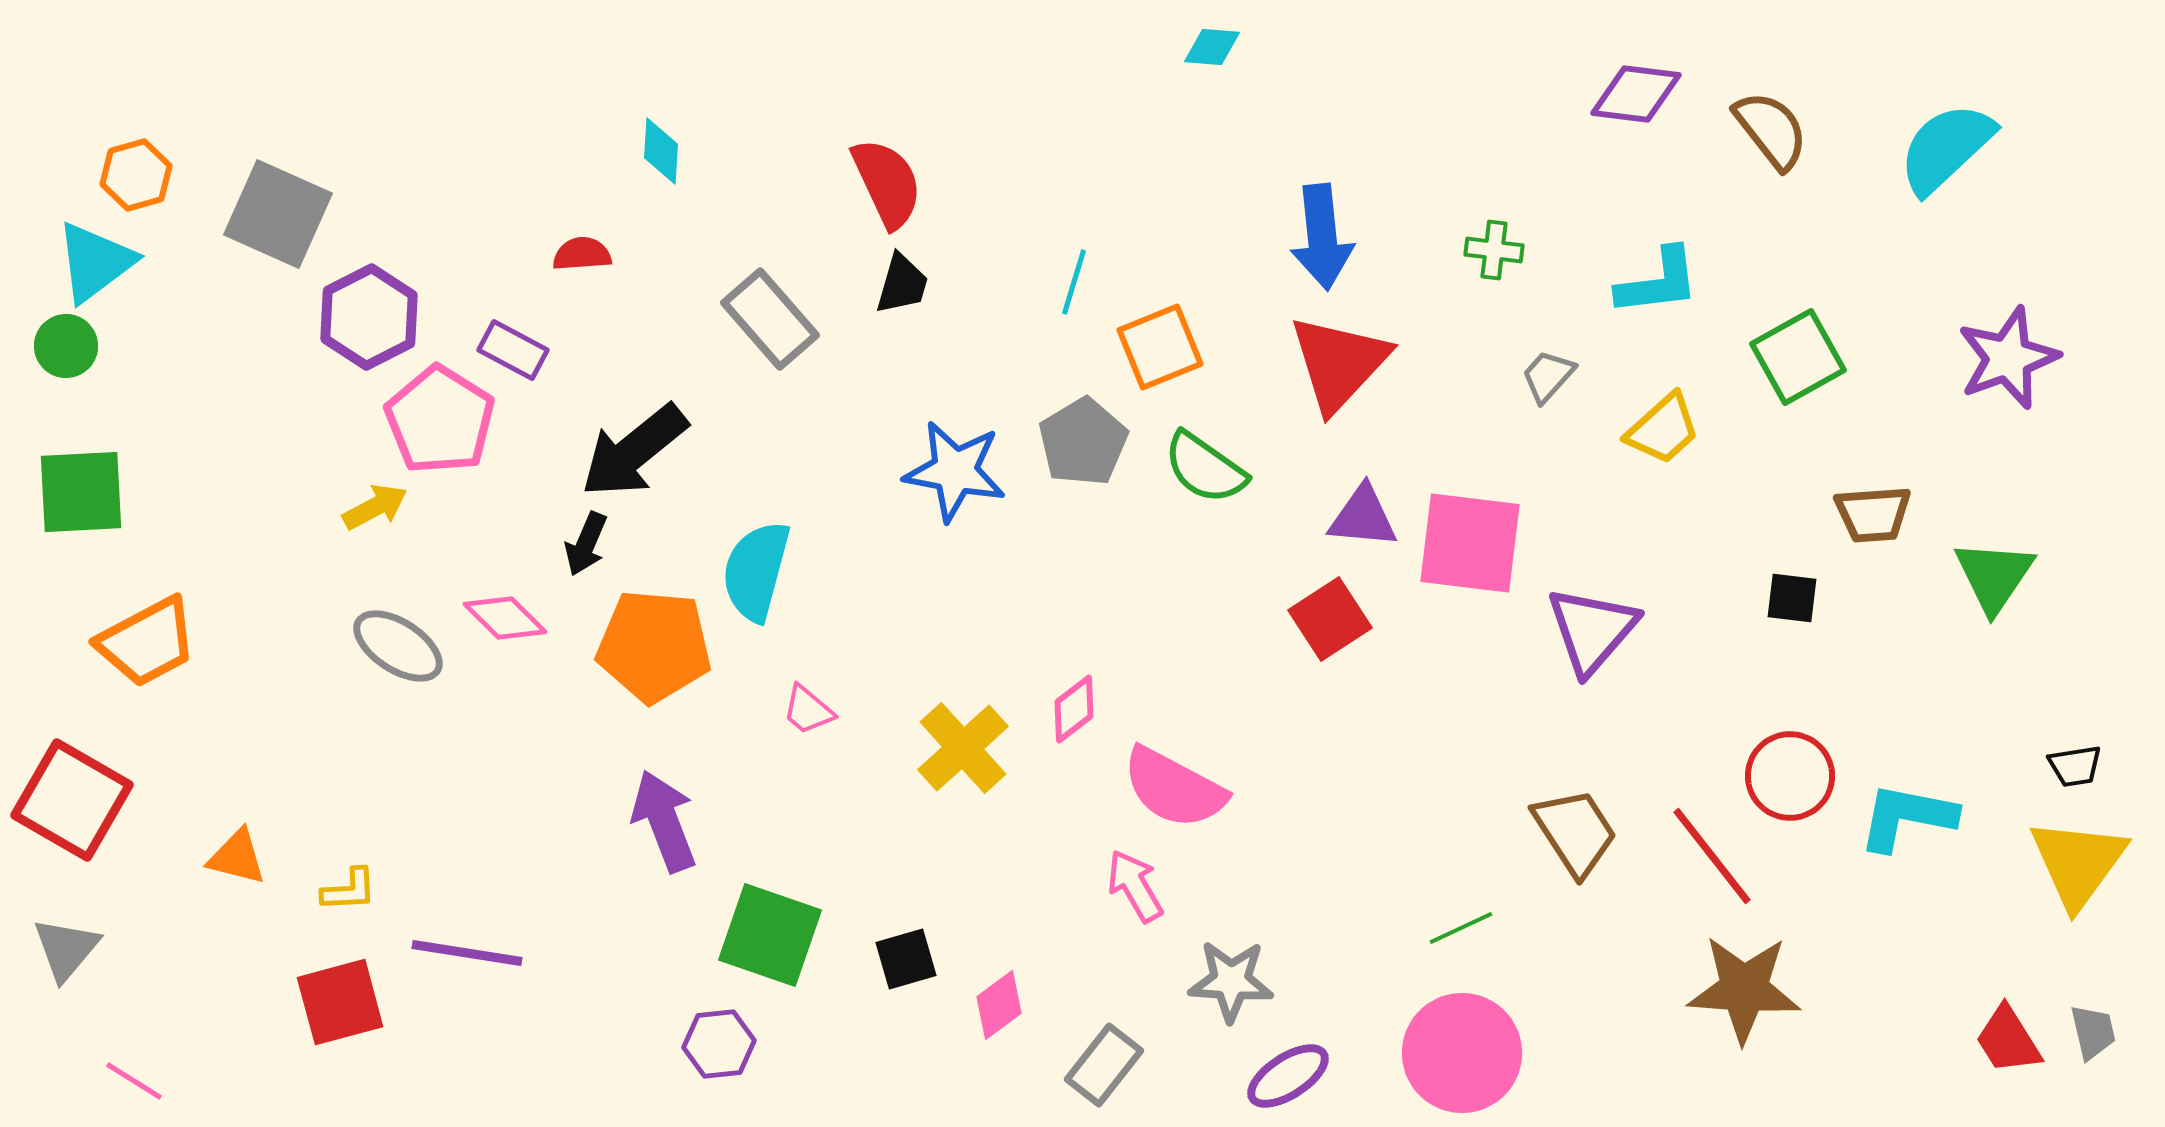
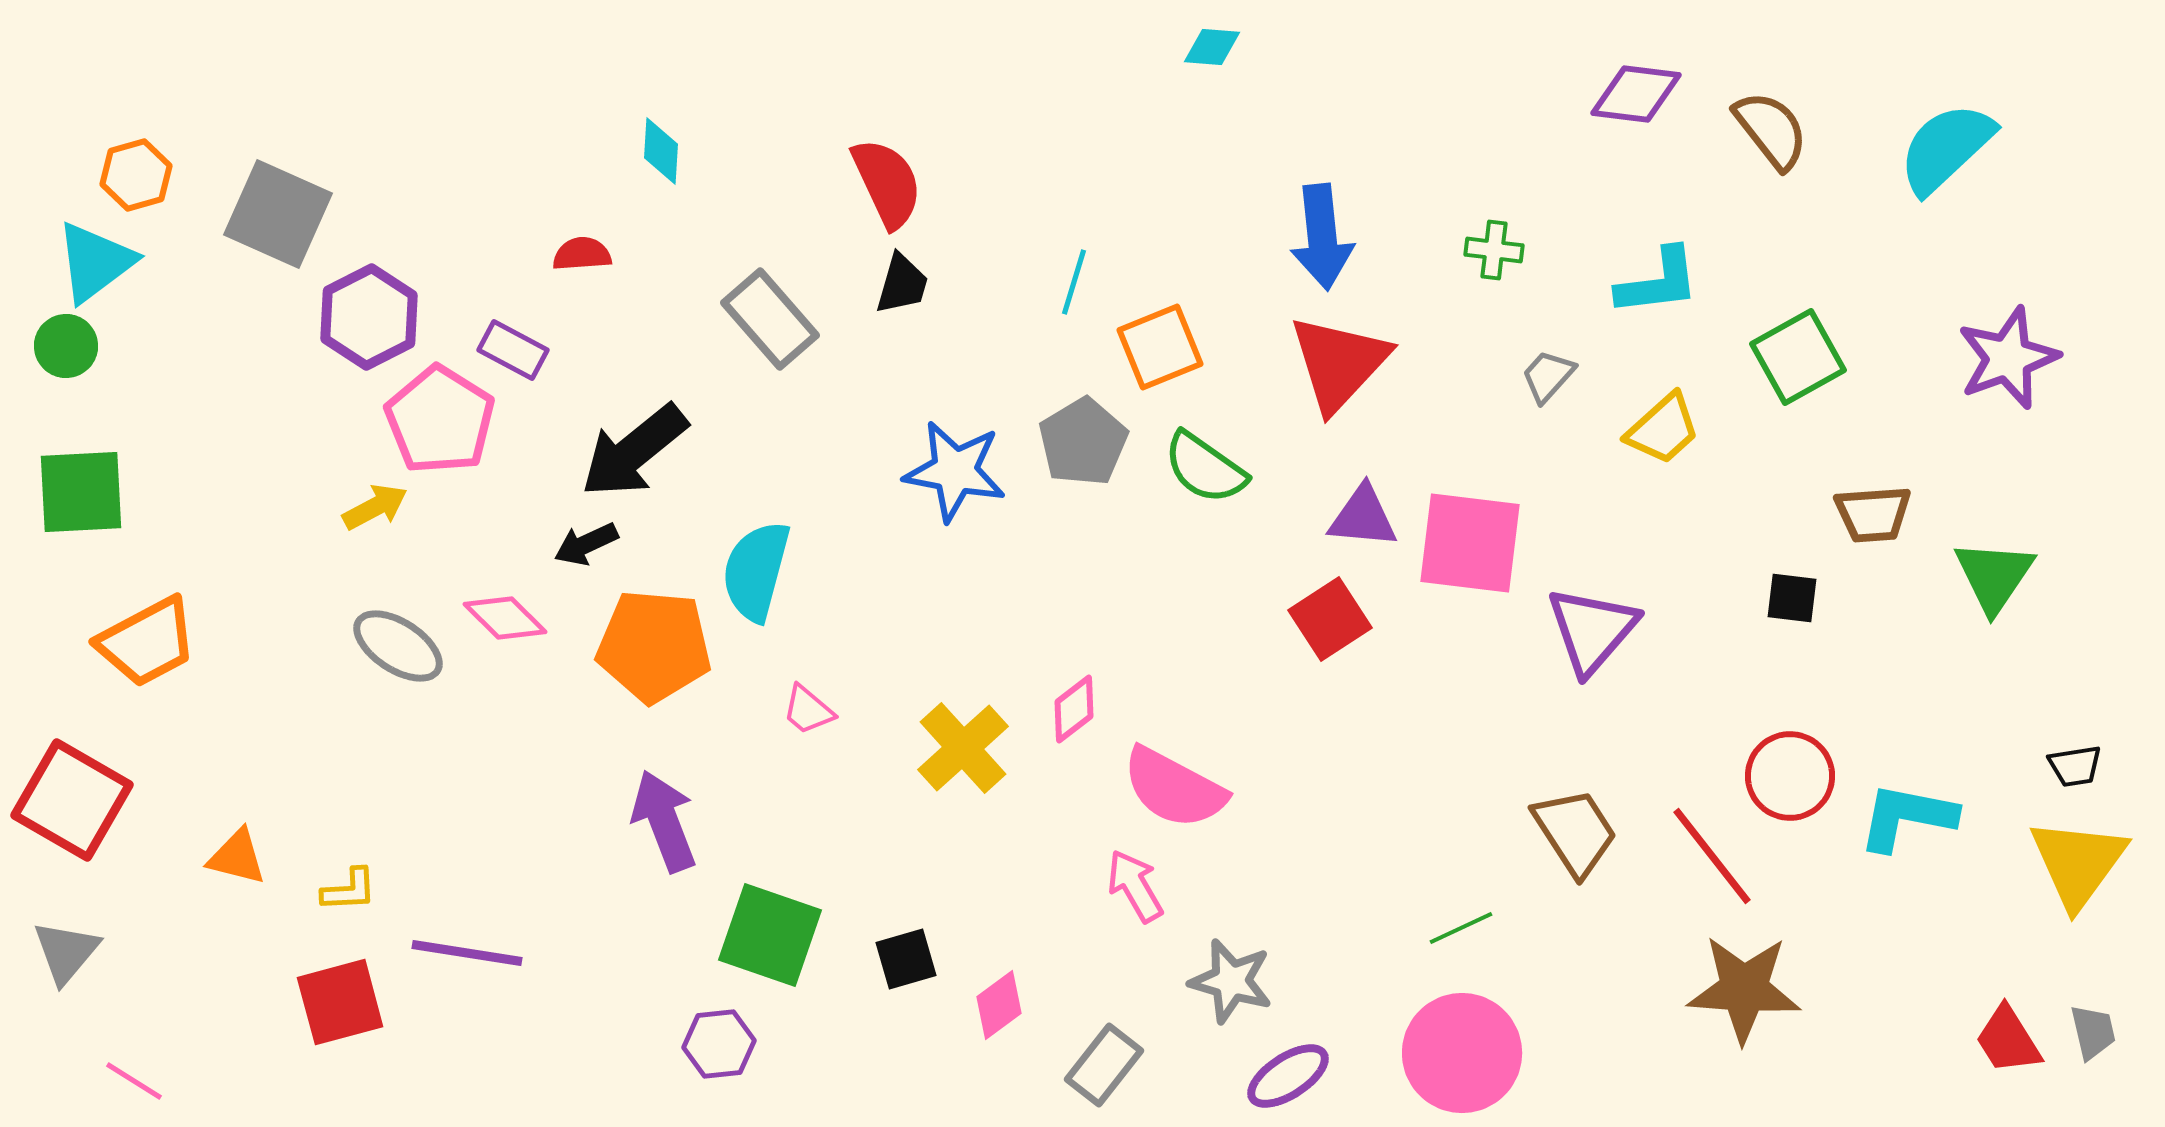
black arrow at (586, 544): rotated 42 degrees clockwise
gray triangle at (66, 949): moved 3 px down
gray star at (1231, 981): rotated 12 degrees clockwise
